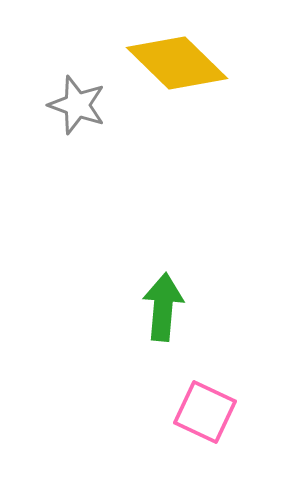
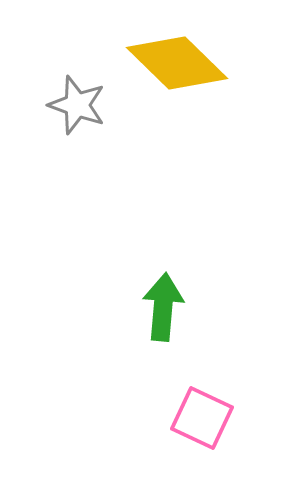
pink square: moved 3 px left, 6 px down
